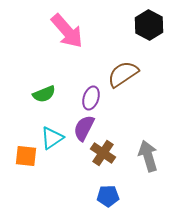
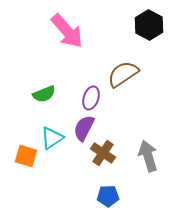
orange square: rotated 10 degrees clockwise
